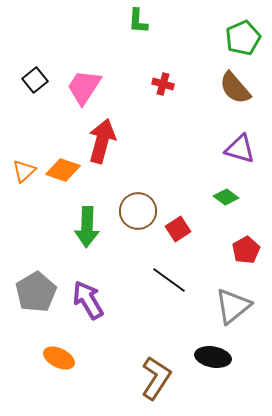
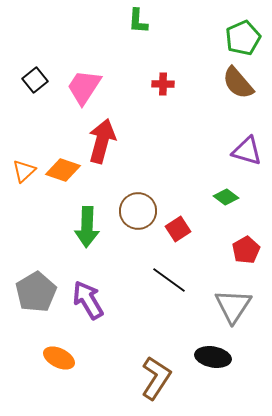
red cross: rotated 15 degrees counterclockwise
brown semicircle: moved 3 px right, 5 px up
purple triangle: moved 7 px right, 2 px down
gray triangle: rotated 18 degrees counterclockwise
